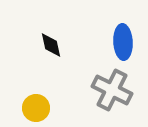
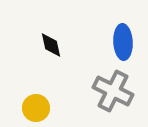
gray cross: moved 1 px right, 1 px down
